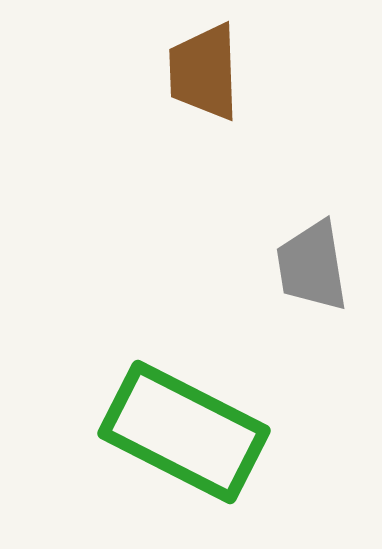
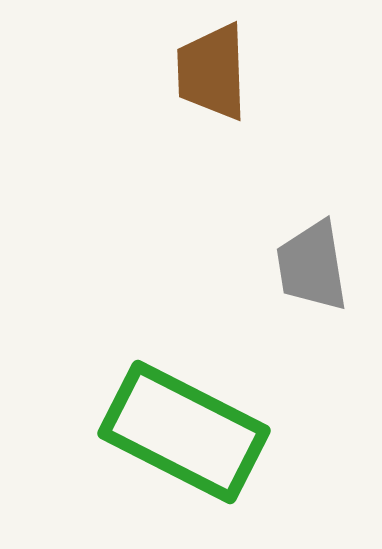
brown trapezoid: moved 8 px right
